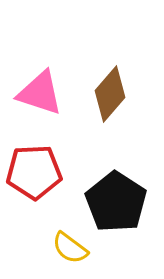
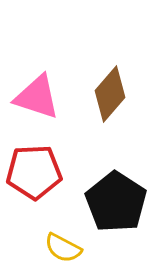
pink triangle: moved 3 px left, 4 px down
yellow semicircle: moved 7 px left; rotated 9 degrees counterclockwise
